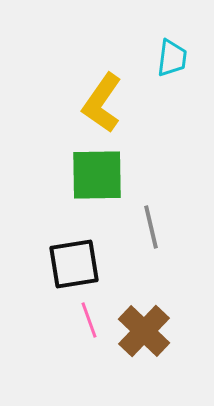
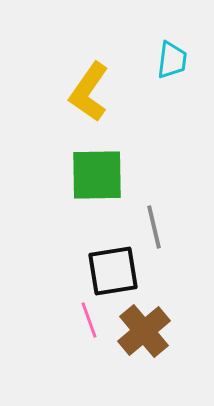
cyan trapezoid: moved 2 px down
yellow L-shape: moved 13 px left, 11 px up
gray line: moved 3 px right
black square: moved 39 px right, 7 px down
brown cross: rotated 6 degrees clockwise
